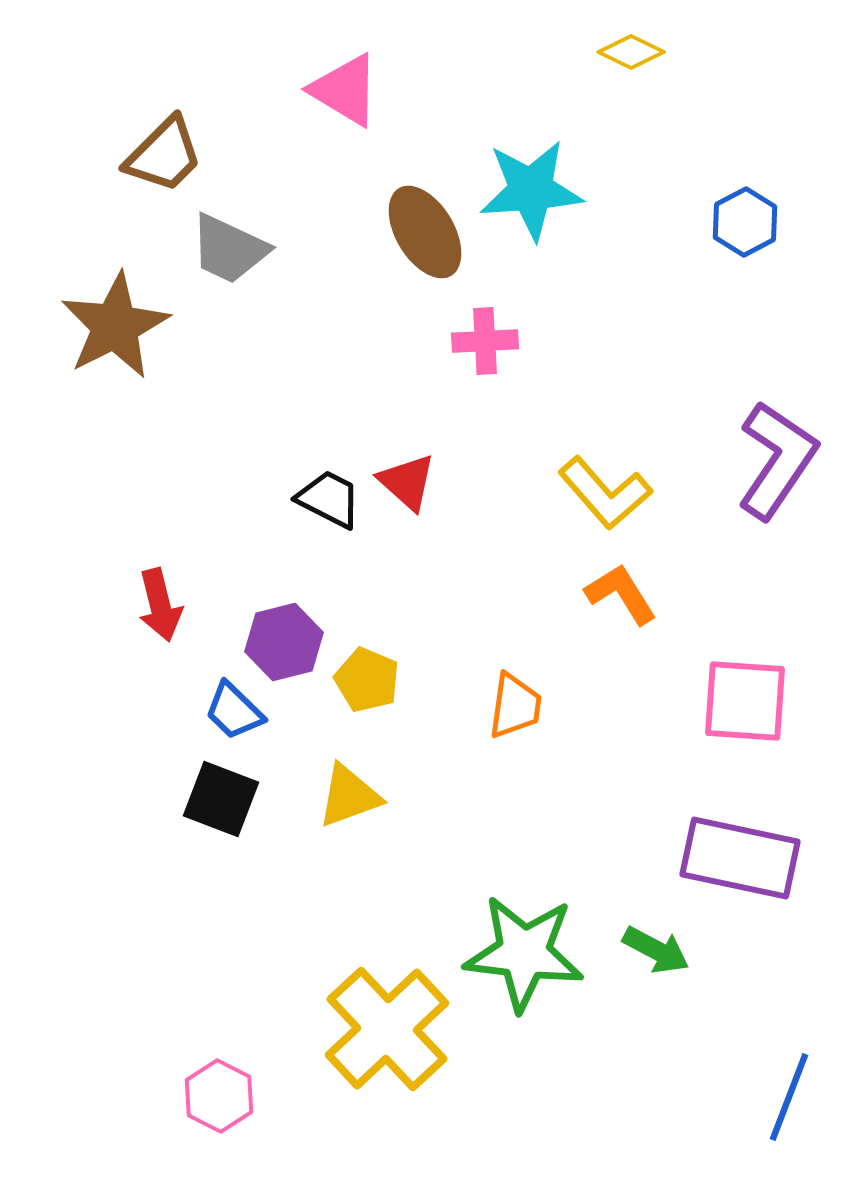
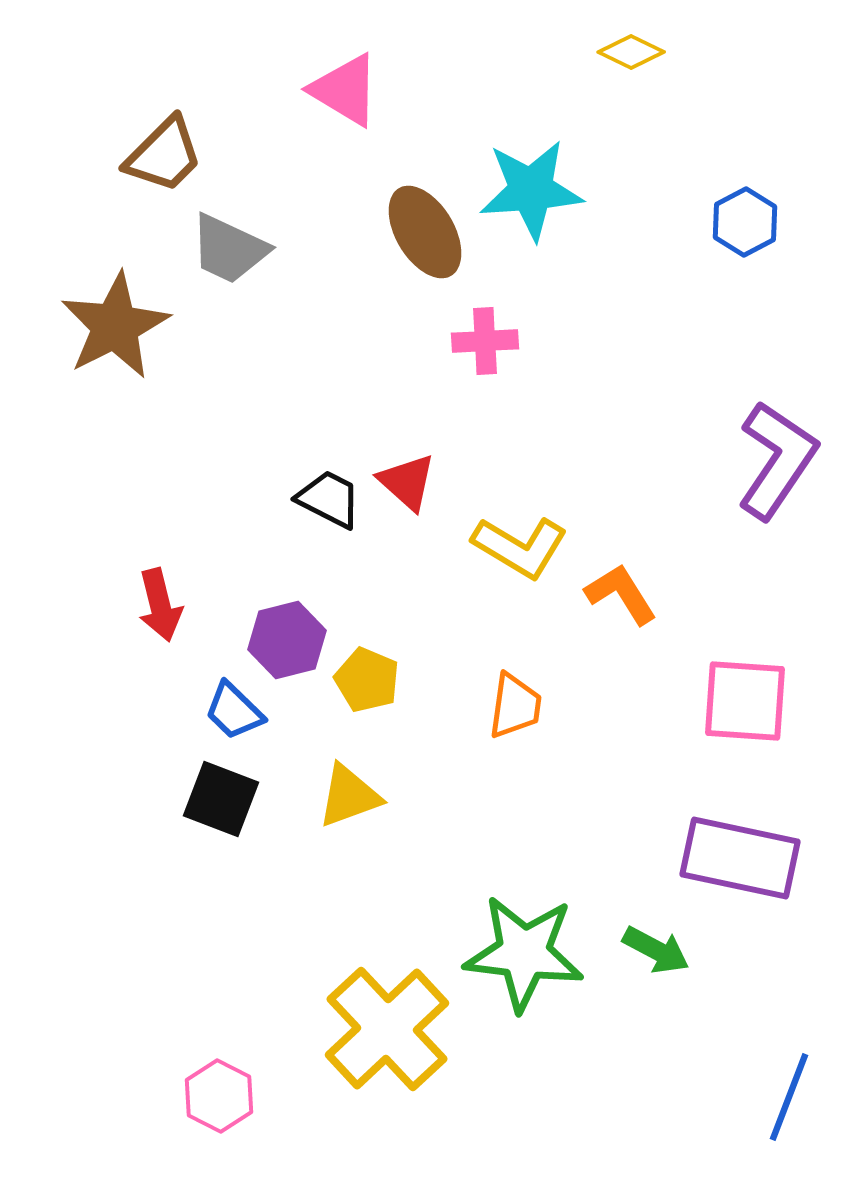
yellow L-shape: moved 85 px left, 54 px down; rotated 18 degrees counterclockwise
purple hexagon: moved 3 px right, 2 px up
